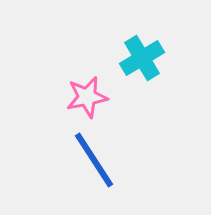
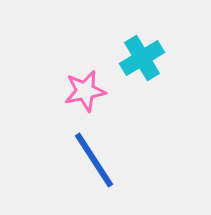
pink star: moved 2 px left, 6 px up
